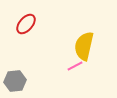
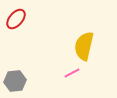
red ellipse: moved 10 px left, 5 px up
pink line: moved 3 px left, 7 px down
